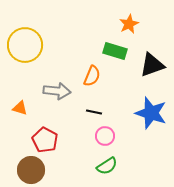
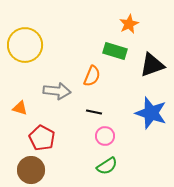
red pentagon: moved 3 px left, 2 px up
